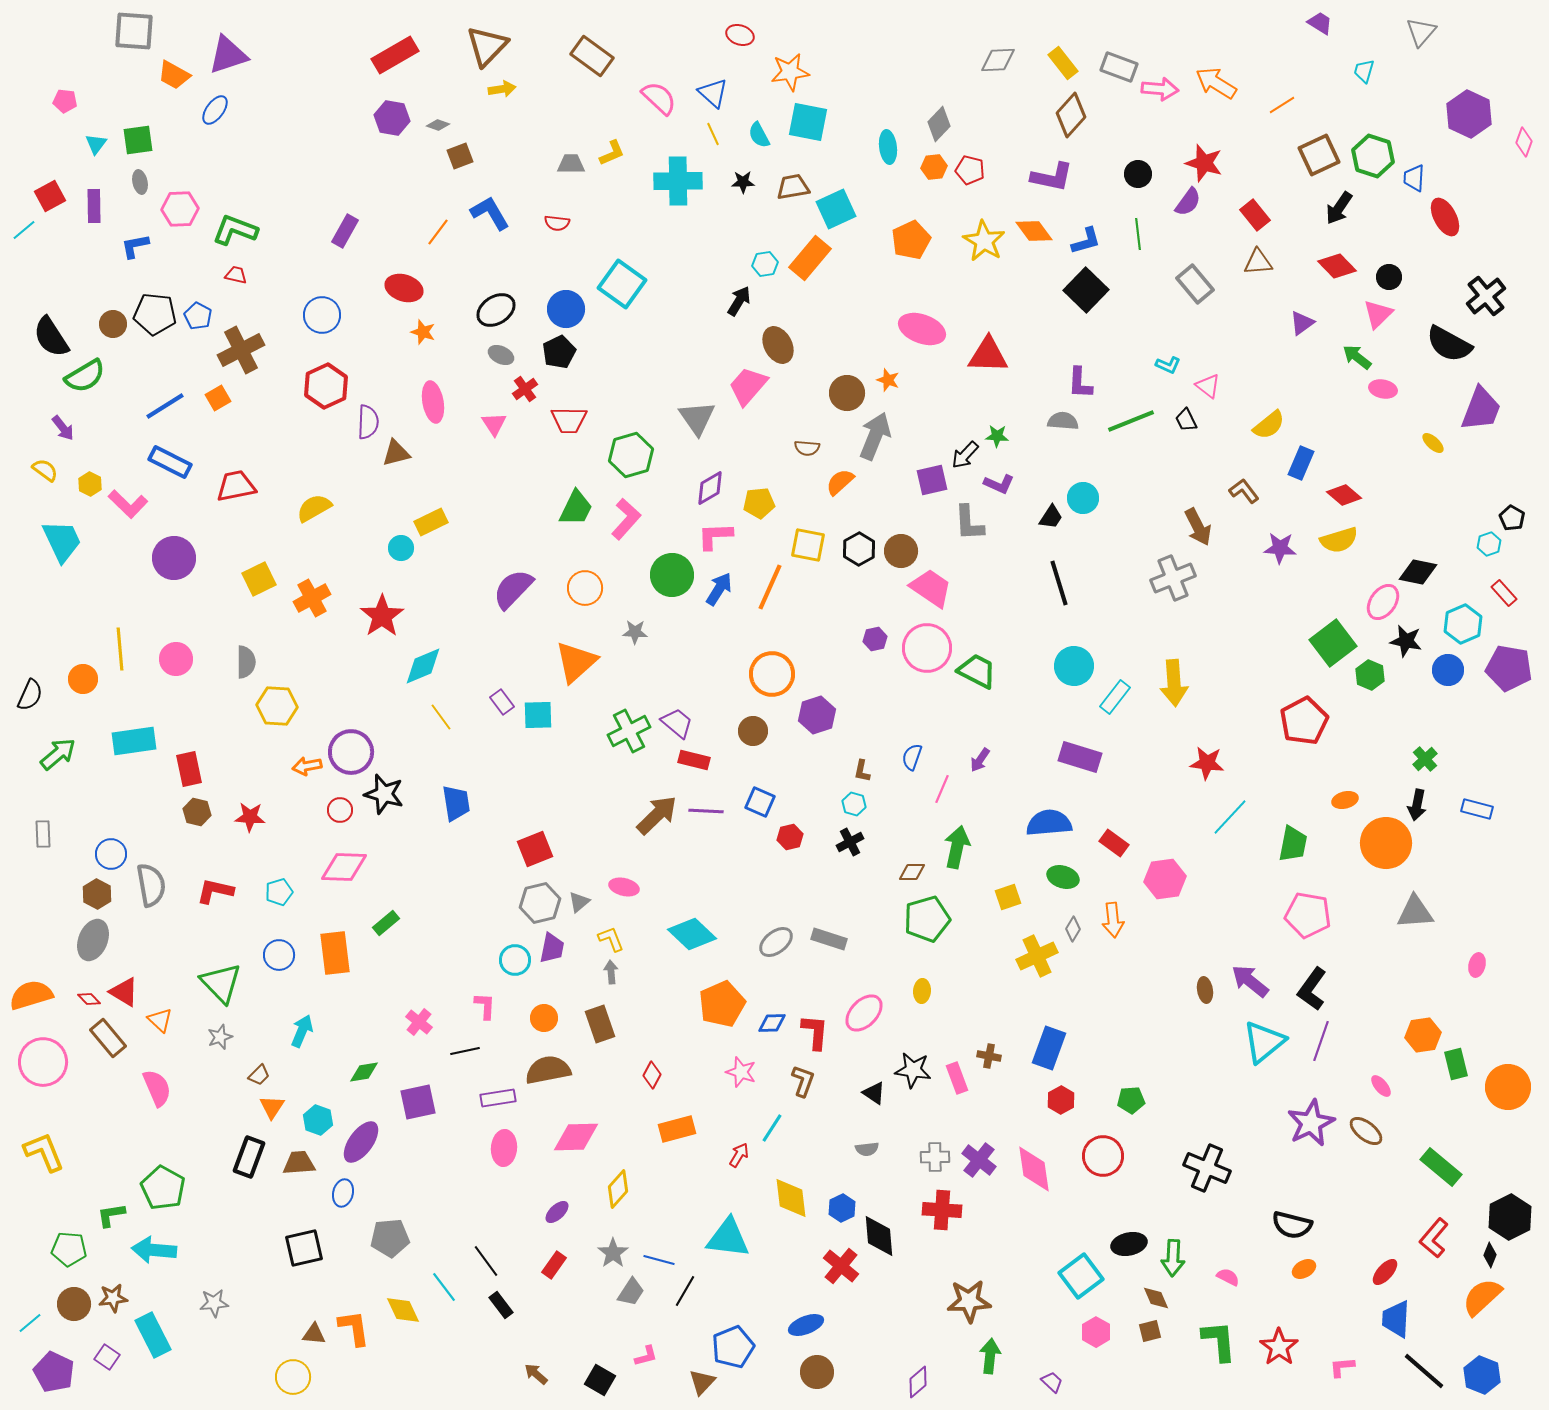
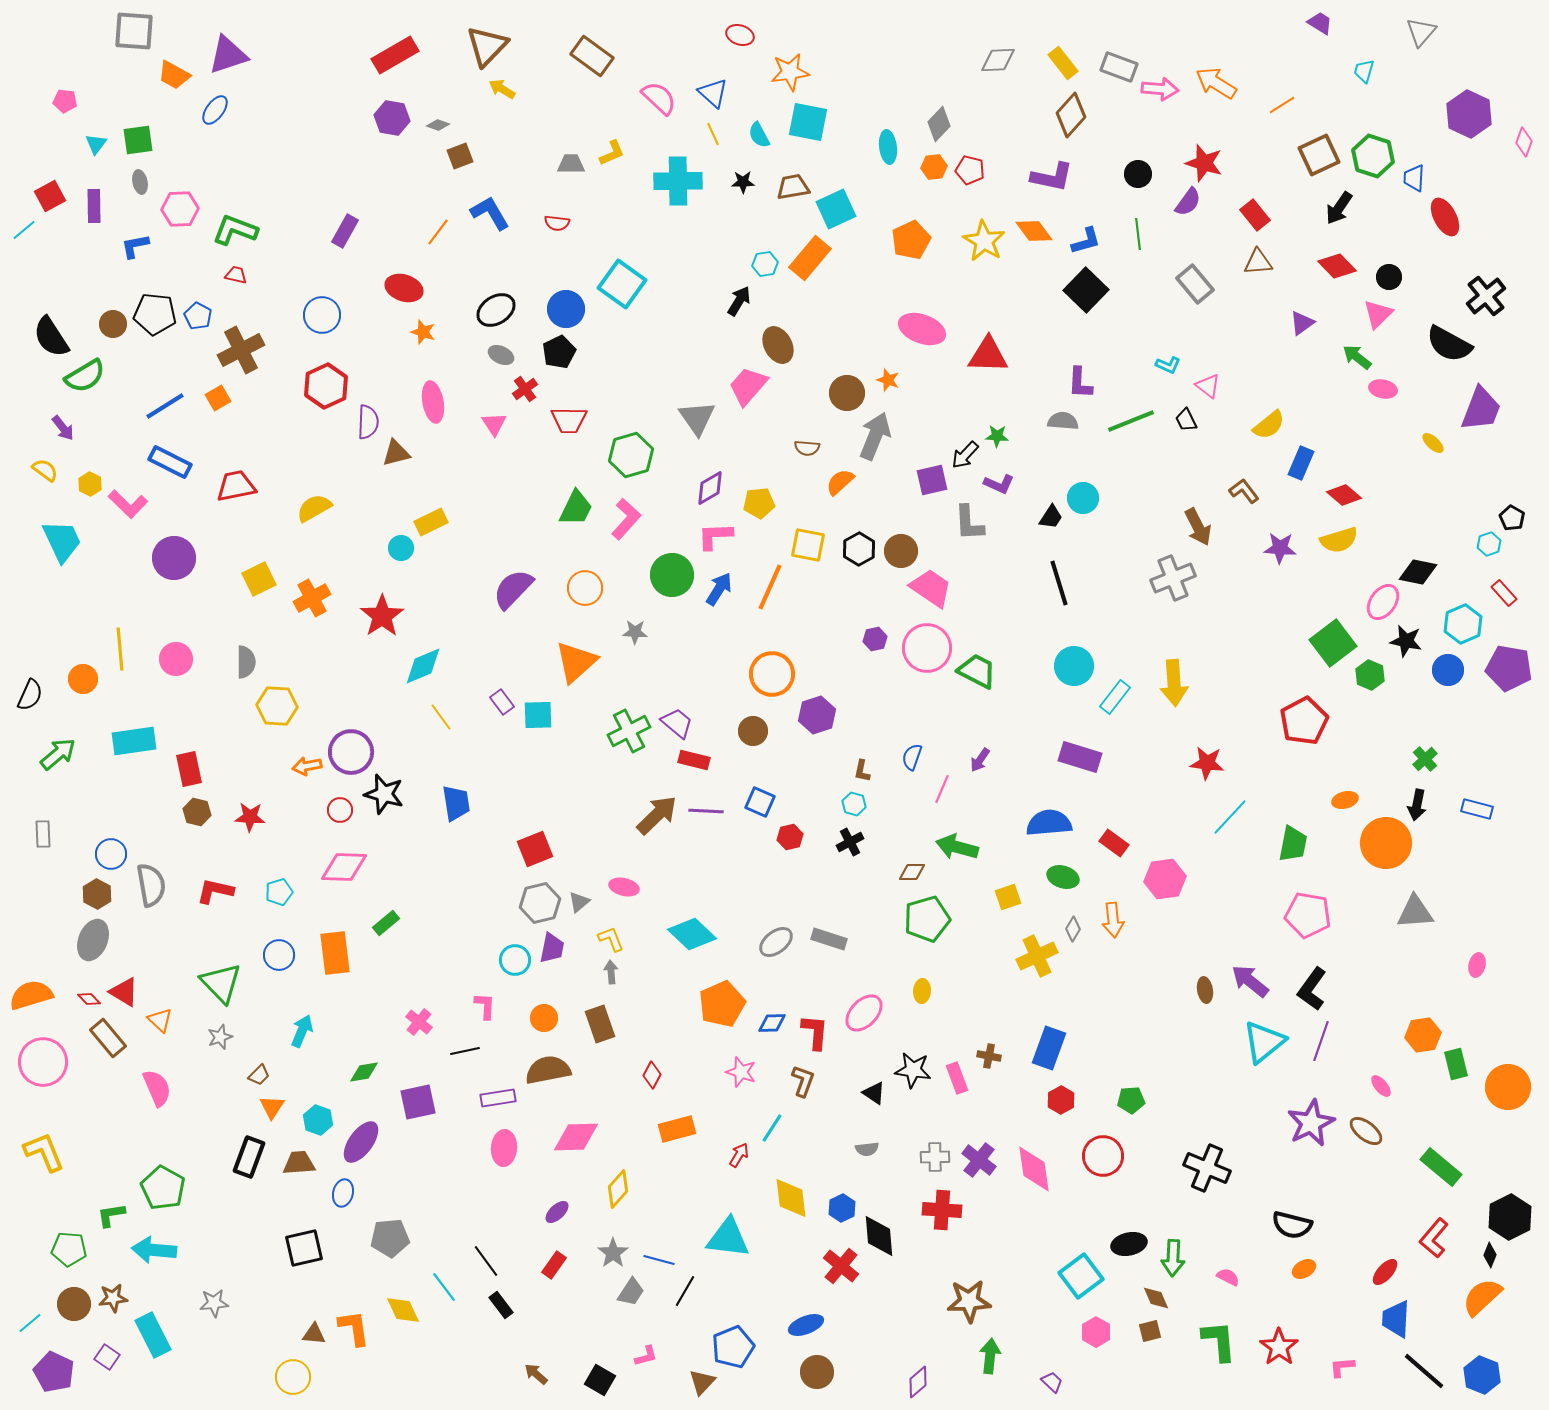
yellow arrow at (502, 89): rotated 140 degrees counterclockwise
green arrow at (957, 847): rotated 87 degrees counterclockwise
